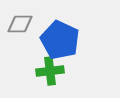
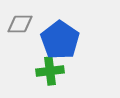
blue pentagon: rotated 9 degrees clockwise
